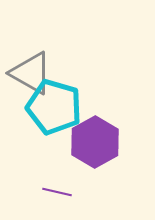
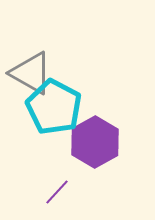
cyan pentagon: rotated 12 degrees clockwise
purple line: rotated 60 degrees counterclockwise
